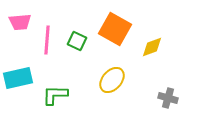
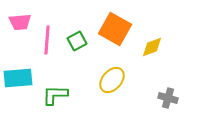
green square: rotated 36 degrees clockwise
cyan rectangle: rotated 8 degrees clockwise
